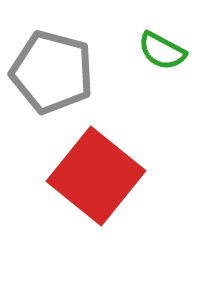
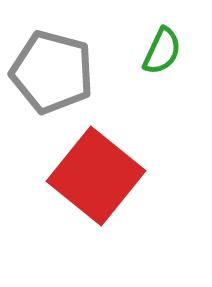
green semicircle: rotated 93 degrees counterclockwise
